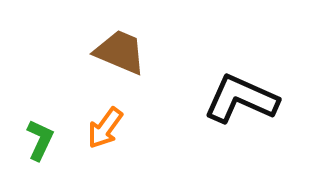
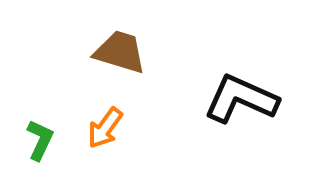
brown trapezoid: rotated 6 degrees counterclockwise
